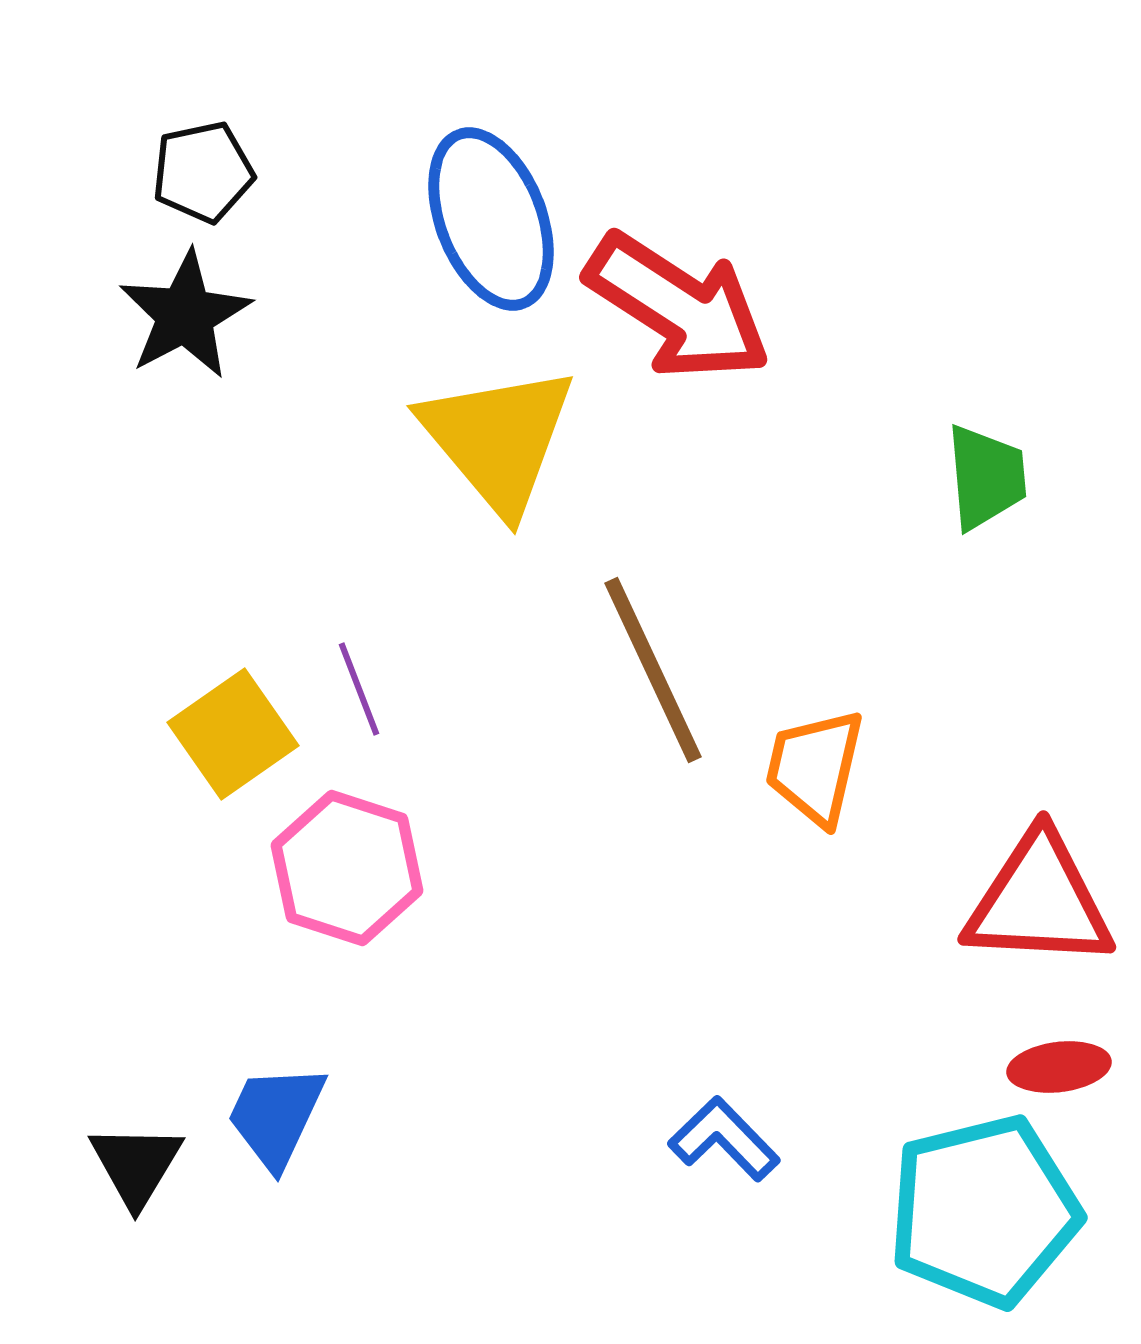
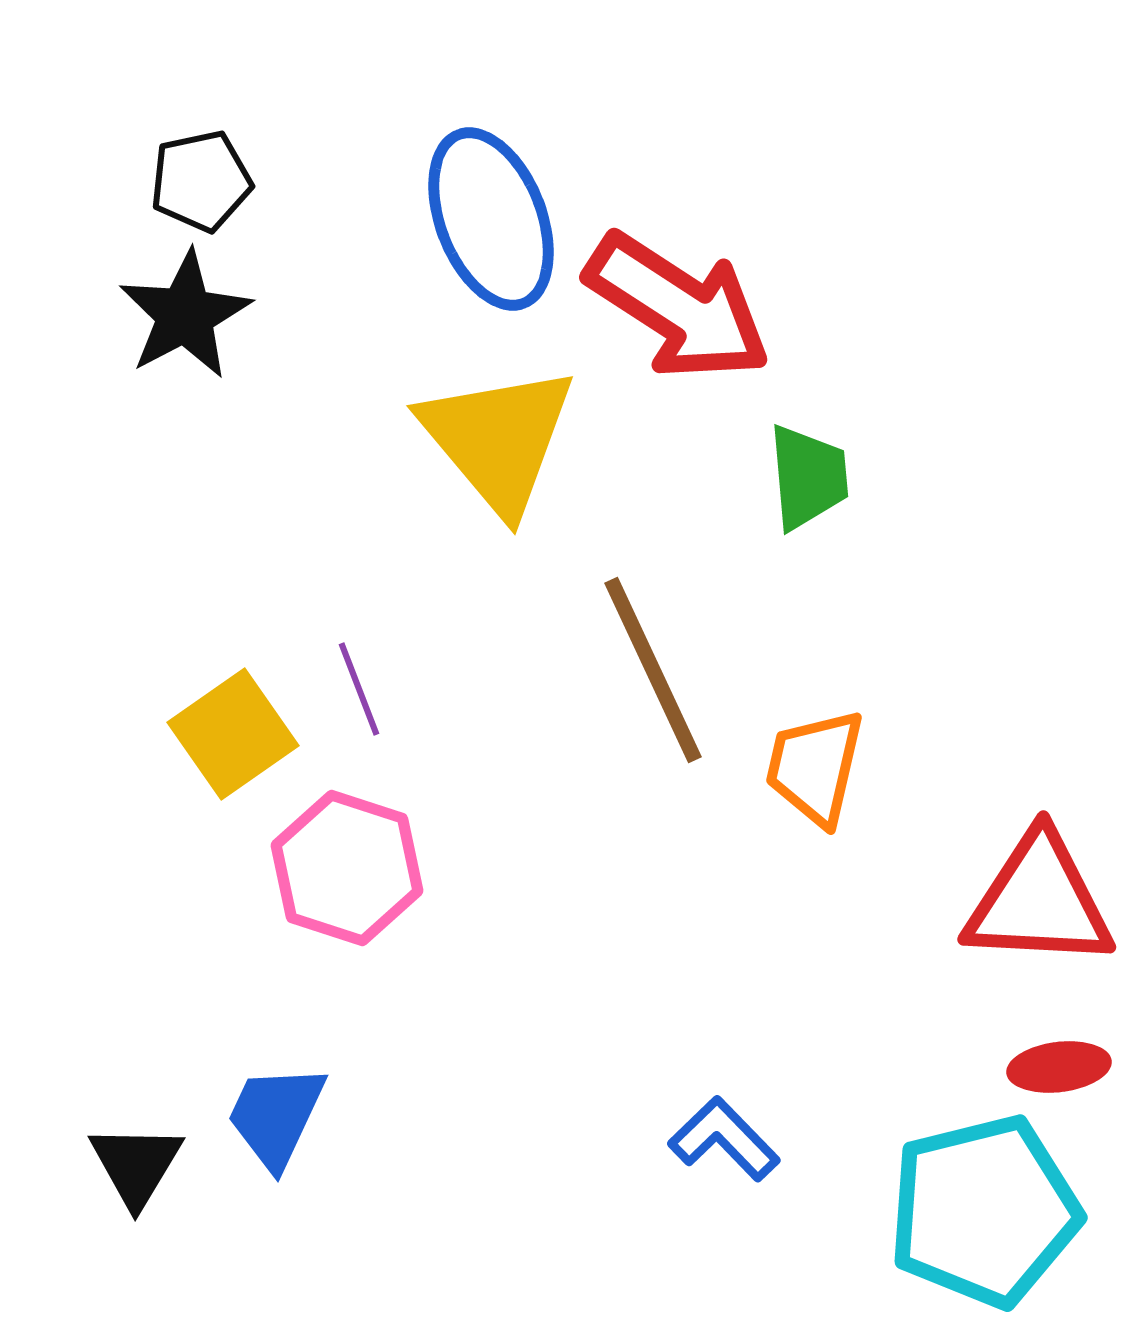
black pentagon: moved 2 px left, 9 px down
green trapezoid: moved 178 px left
